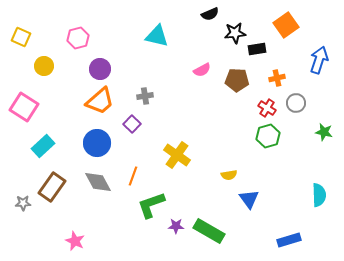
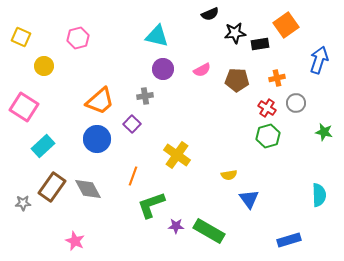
black rectangle: moved 3 px right, 5 px up
purple circle: moved 63 px right
blue circle: moved 4 px up
gray diamond: moved 10 px left, 7 px down
